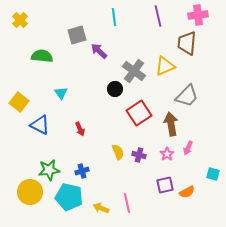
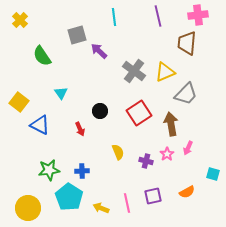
green semicircle: rotated 130 degrees counterclockwise
yellow triangle: moved 6 px down
black circle: moved 15 px left, 22 px down
gray trapezoid: moved 1 px left, 2 px up
purple cross: moved 7 px right, 6 px down
blue cross: rotated 16 degrees clockwise
purple square: moved 12 px left, 11 px down
yellow circle: moved 2 px left, 16 px down
cyan pentagon: rotated 20 degrees clockwise
